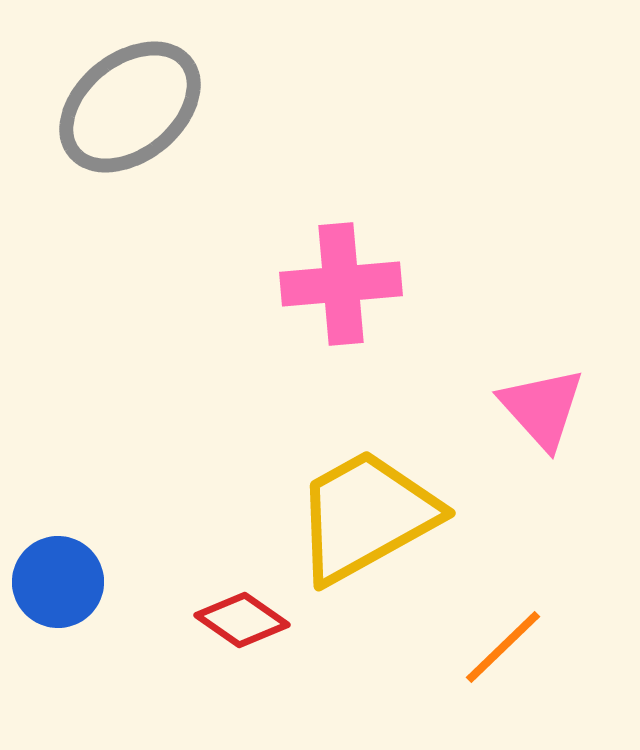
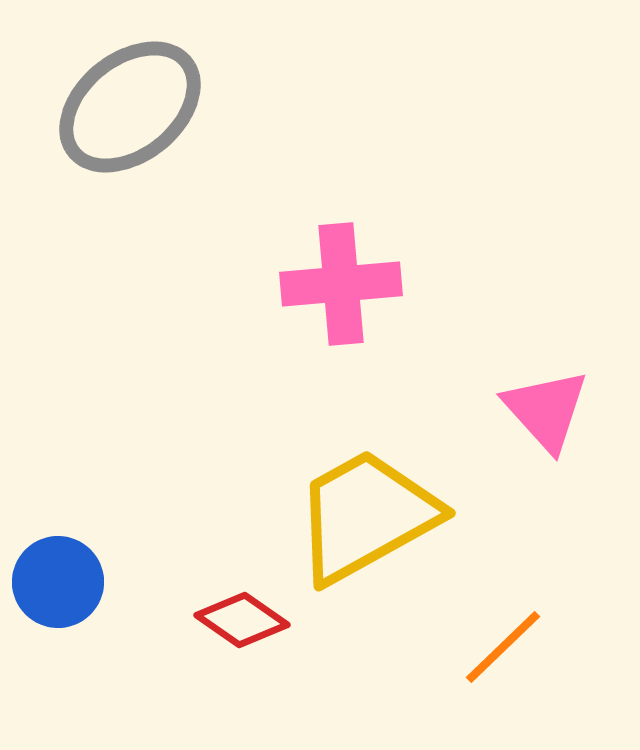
pink triangle: moved 4 px right, 2 px down
